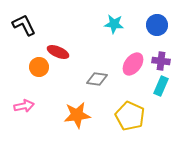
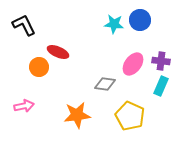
blue circle: moved 17 px left, 5 px up
gray diamond: moved 8 px right, 5 px down
